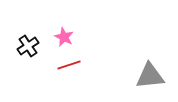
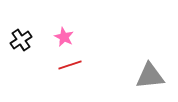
black cross: moved 7 px left, 6 px up
red line: moved 1 px right
